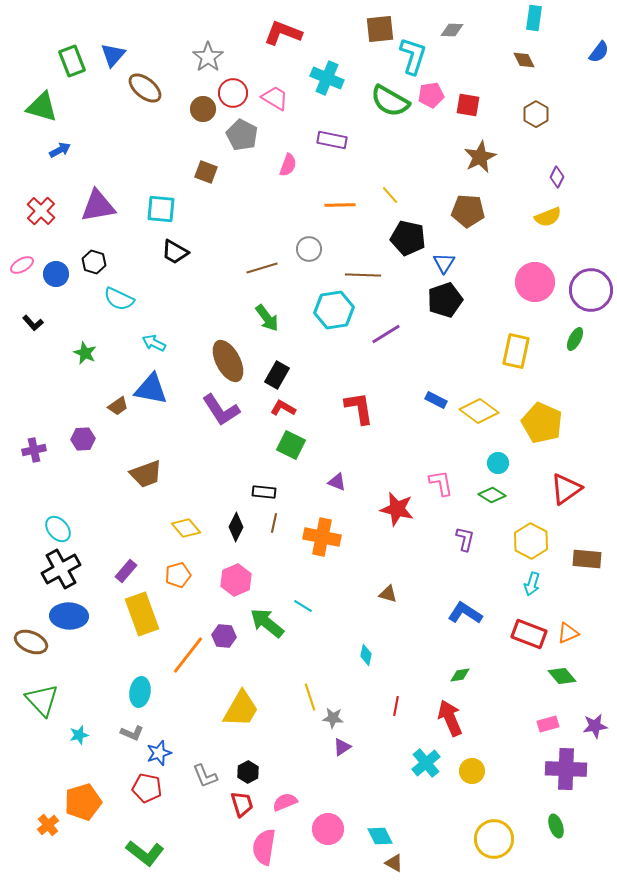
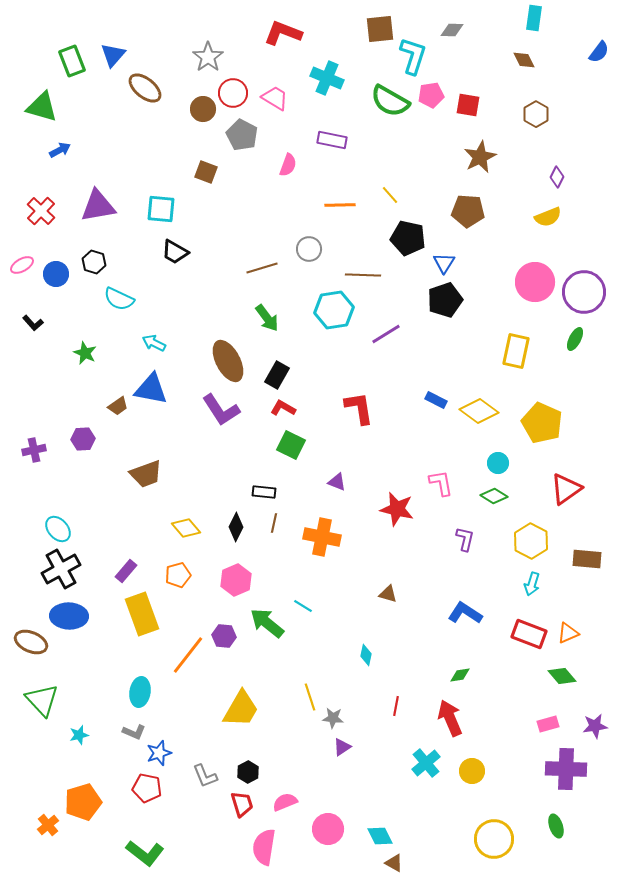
purple circle at (591, 290): moved 7 px left, 2 px down
green diamond at (492, 495): moved 2 px right, 1 px down
gray L-shape at (132, 733): moved 2 px right, 1 px up
